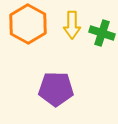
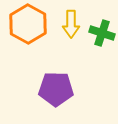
yellow arrow: moved 1 px left, 1 px up
